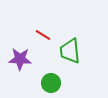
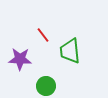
red line: rotated 21 degrees clockwise
green circle: moved 5 px left, 3 px down
